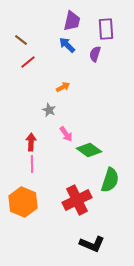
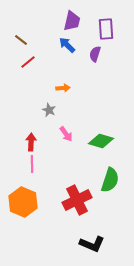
orange arrow: moved 1 px down; rotated 24 degrees clockwise
green diamond: moved 12 px right, 9 px up; rotated 20 degrees counterclockwise
